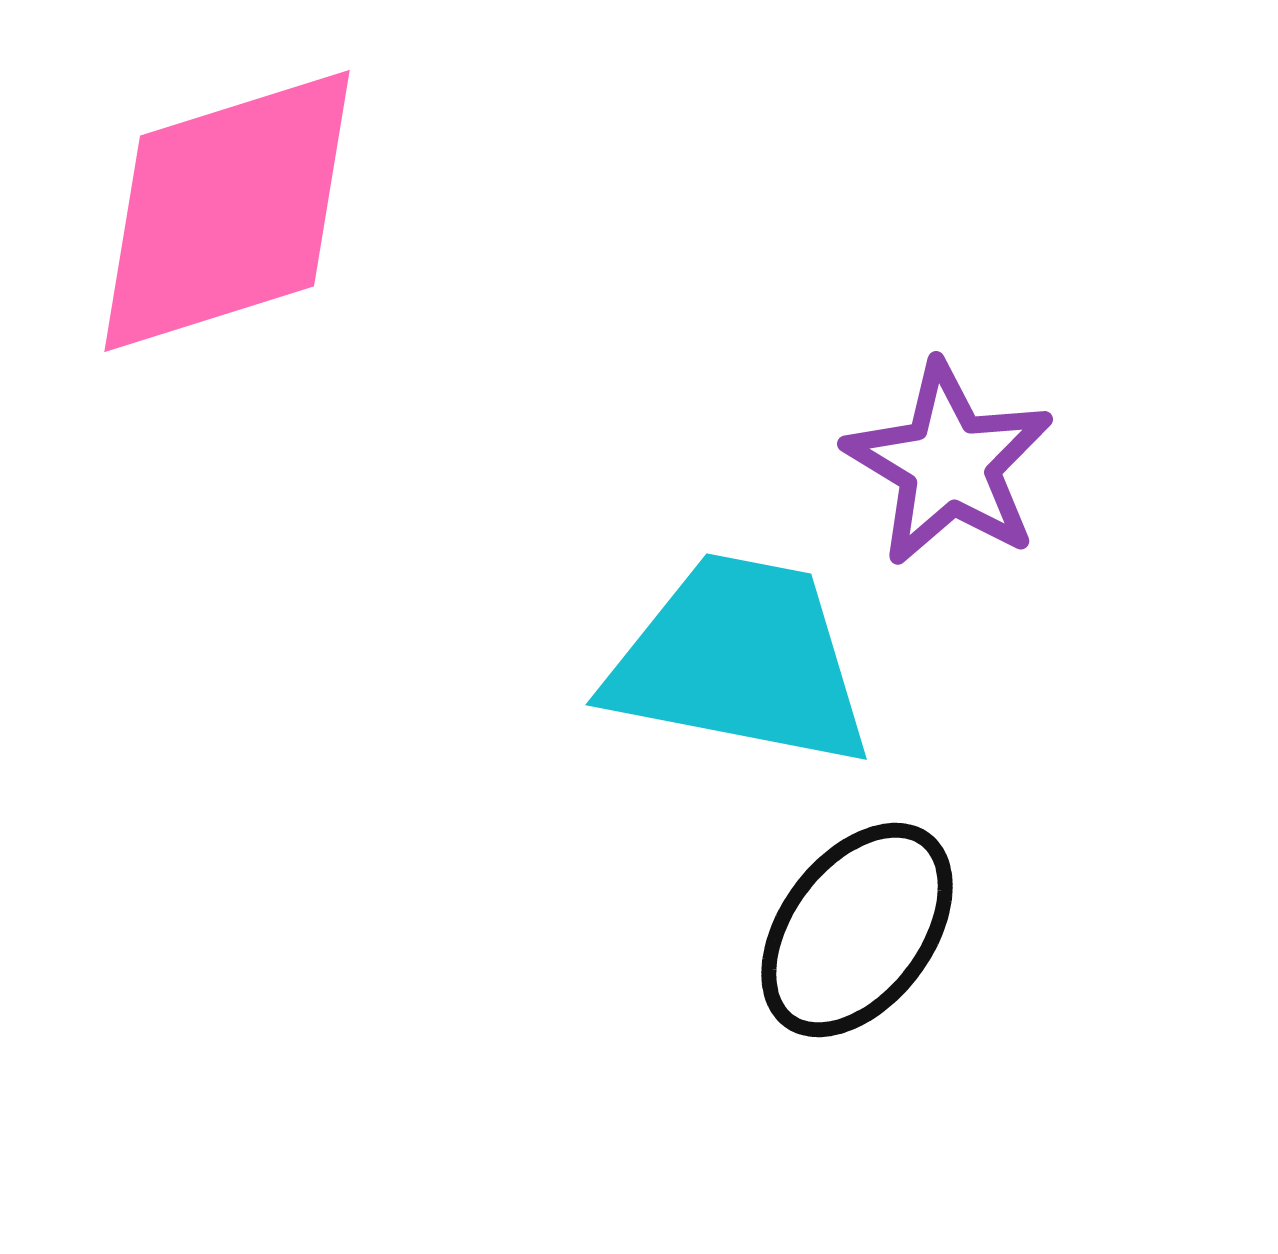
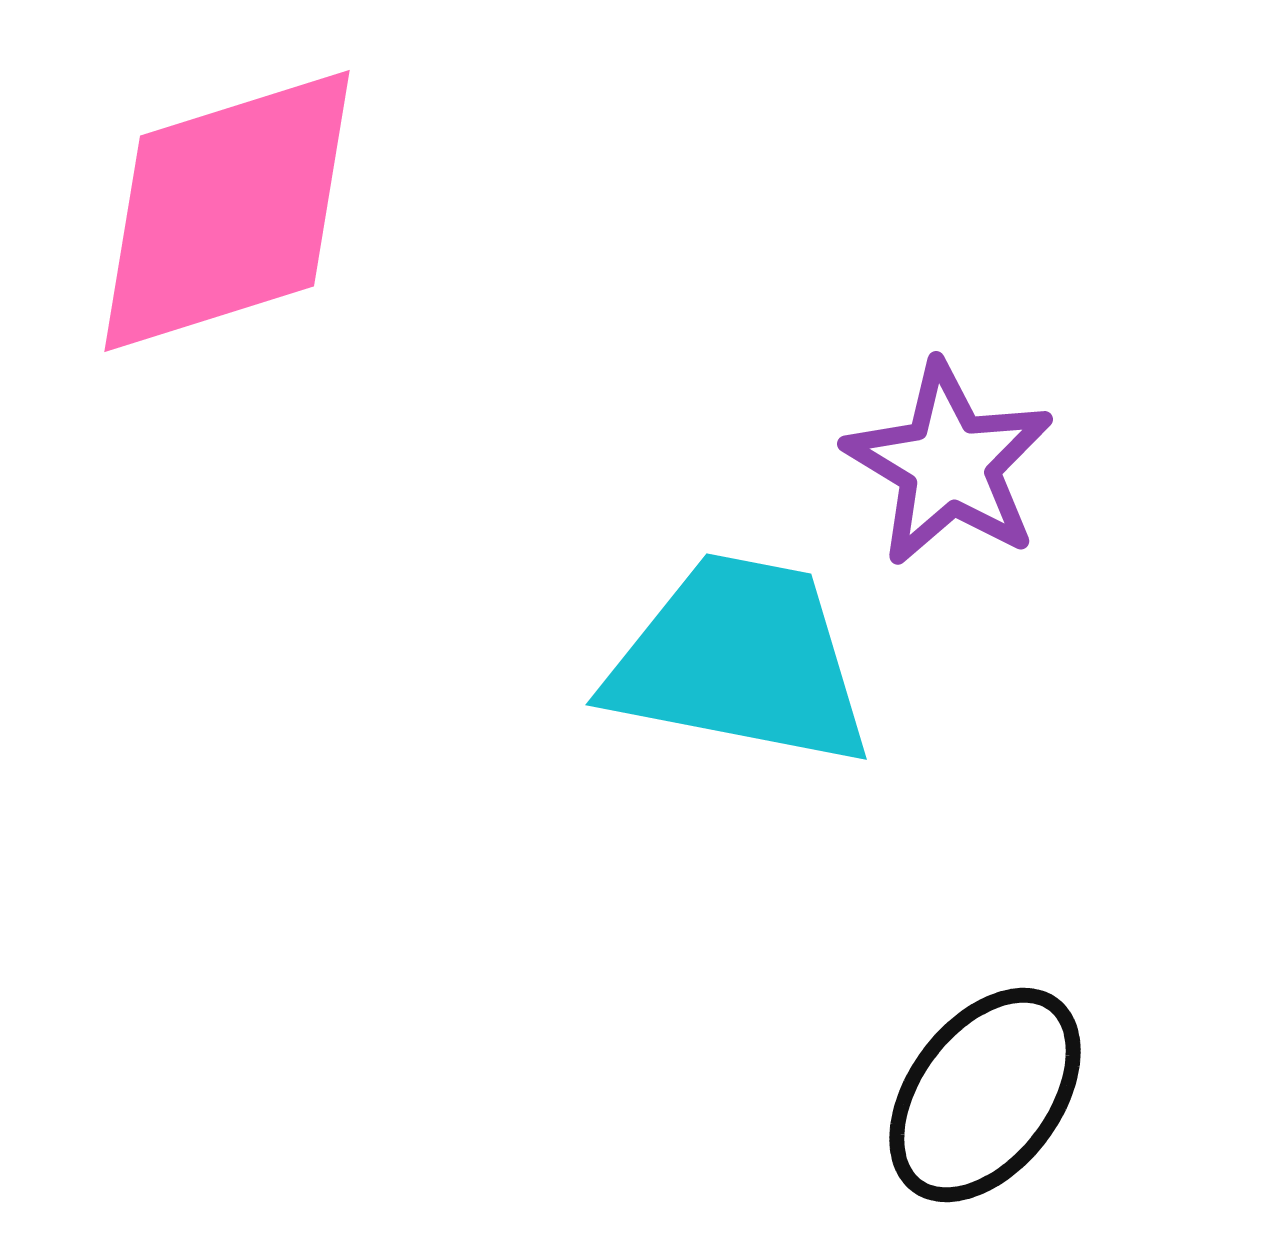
black ellipse: moved 128 px right, 165 px down
